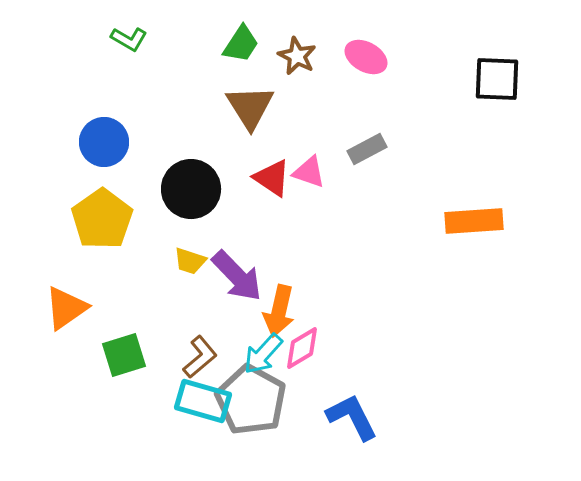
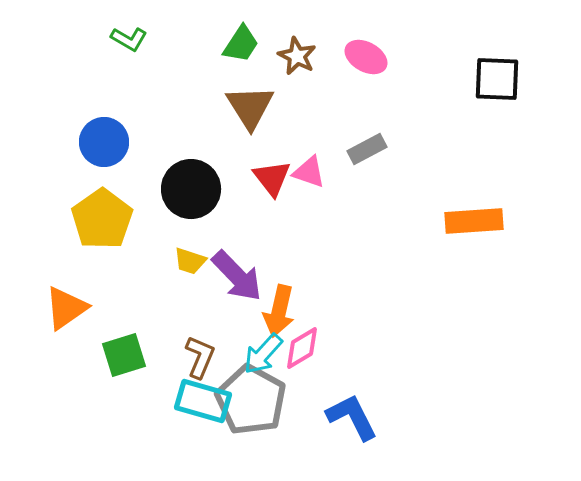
red triangle: rotated 18 degrees clockwise
brown L-shape: rotated 27 degrees counterclockwise
